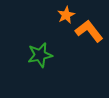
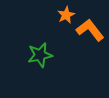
orange L-shape: moved 1 px right, 1 px up
